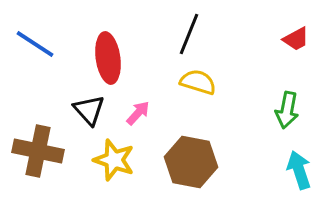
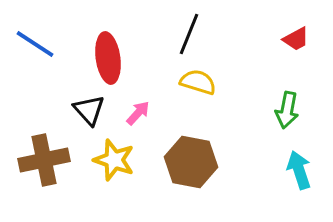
brown cross: moved 6 px right, 9 px down; rotated 24 degrees counterclockwise
